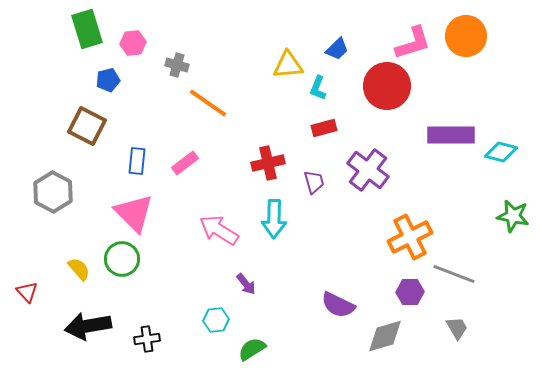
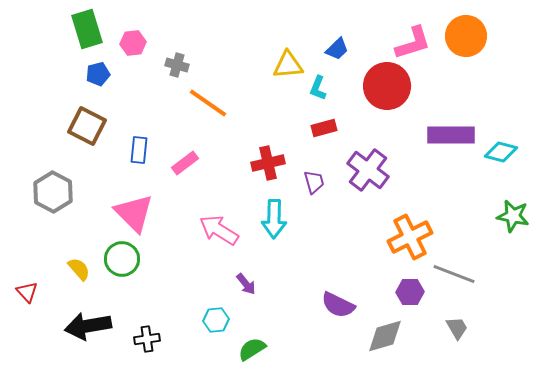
blue pentagon: moved 10 px left, 6 px up
blue rectangle: moved 2 px right, 11 px up
